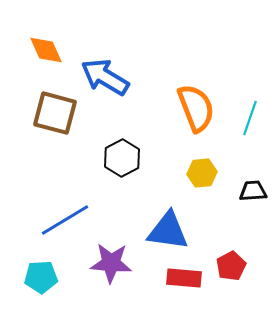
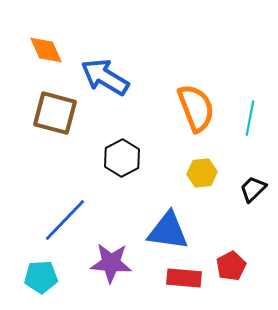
cyan line: rotated 8 degrees counterclockwise
black trapezoid: moved 2 px up; rotated 40 degrees counterclockwise
blue line: rotated 15 degrees counterclockwise
